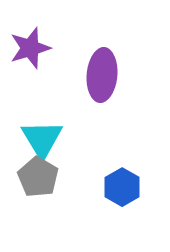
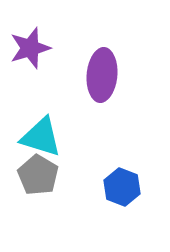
cyan triangle: moved 1 px left, 2 px up; rotated 42 degrees counterclockwise
gray pentagon: moved 2 px up
blue hexagon: rotated 9 degrees counterclockwise
